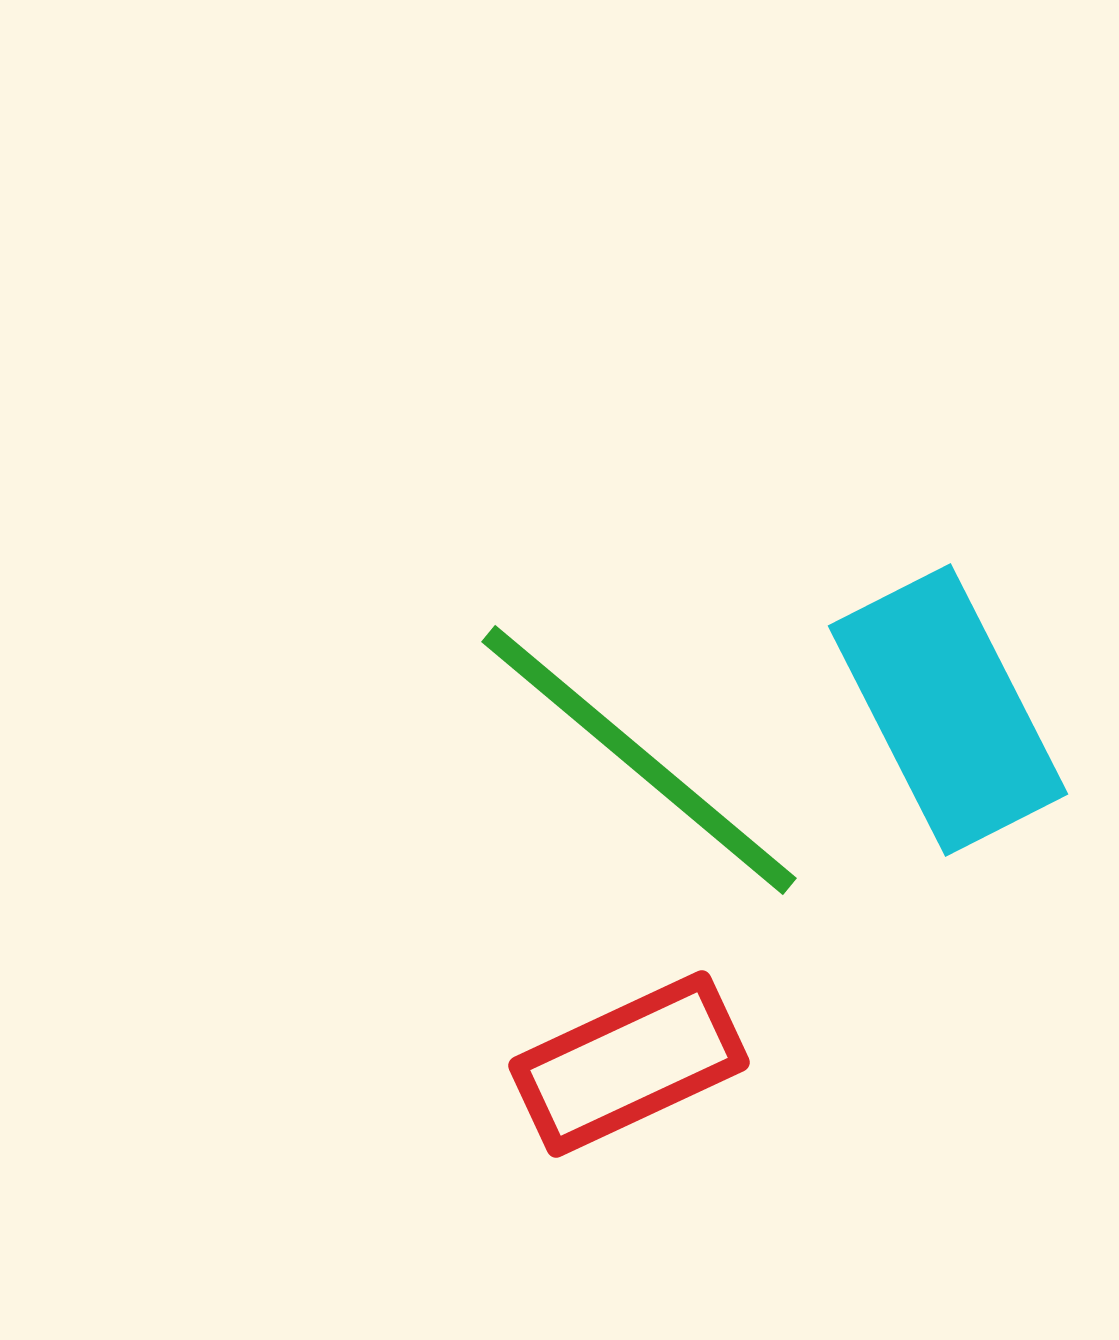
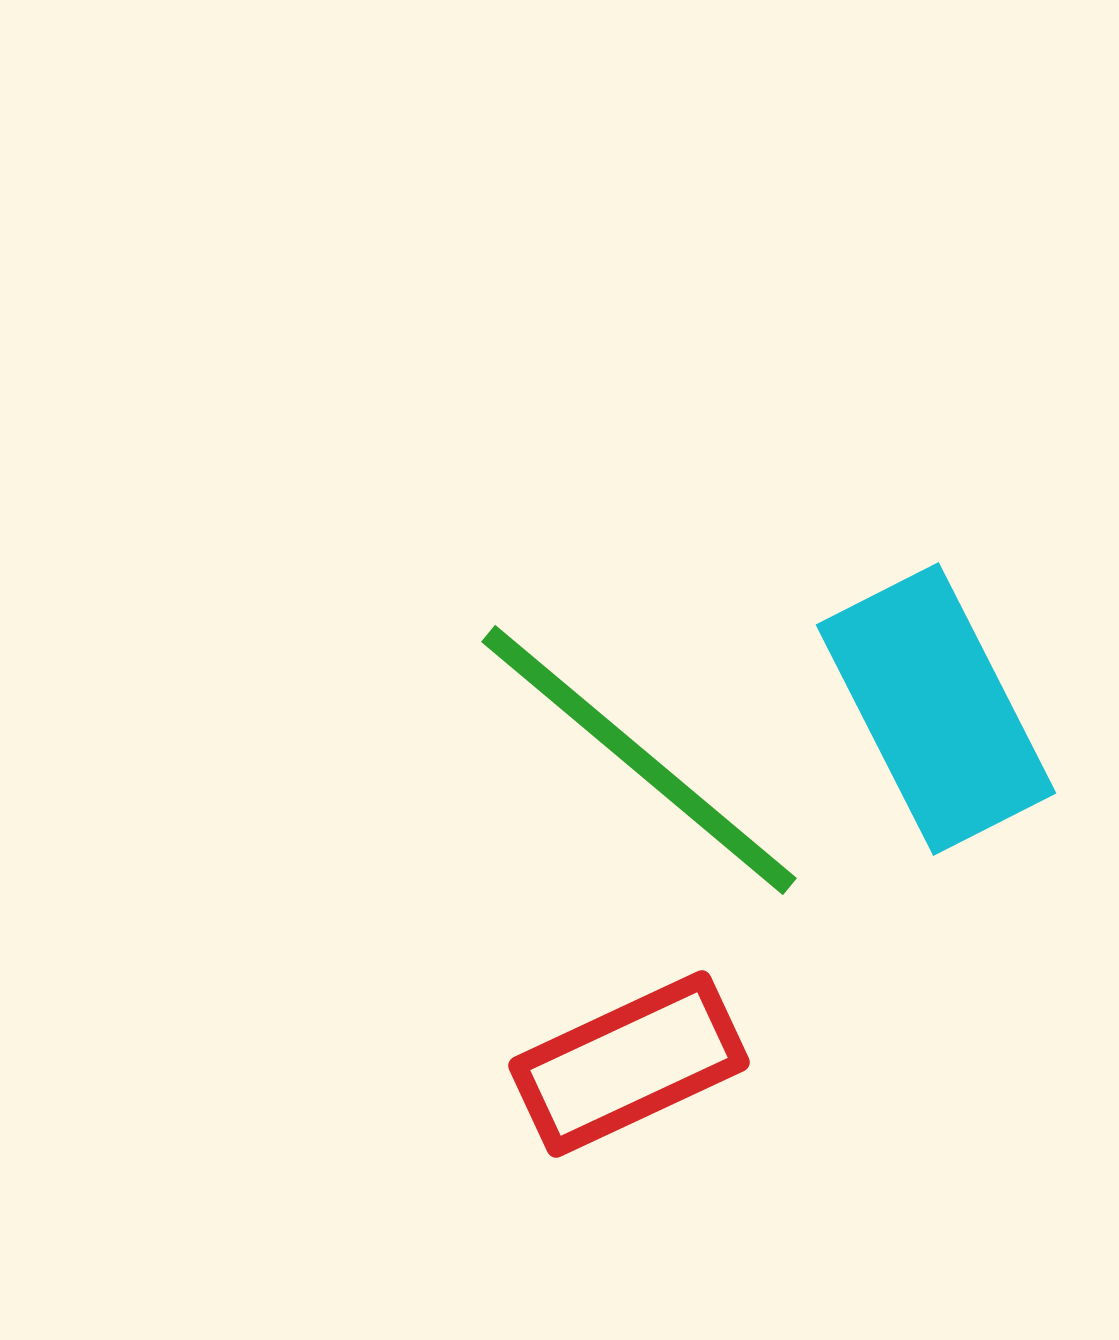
cyan rectangle: moved 12 px left, 1 px up
